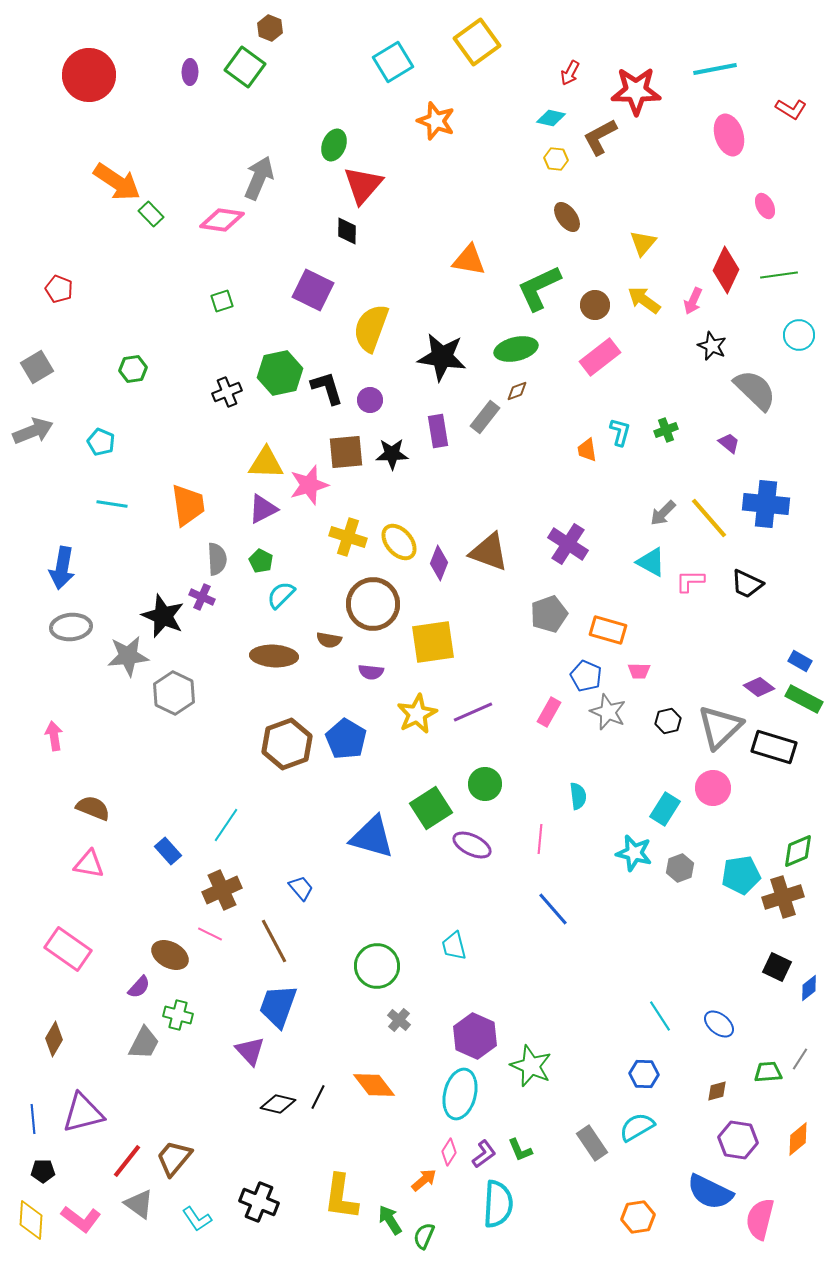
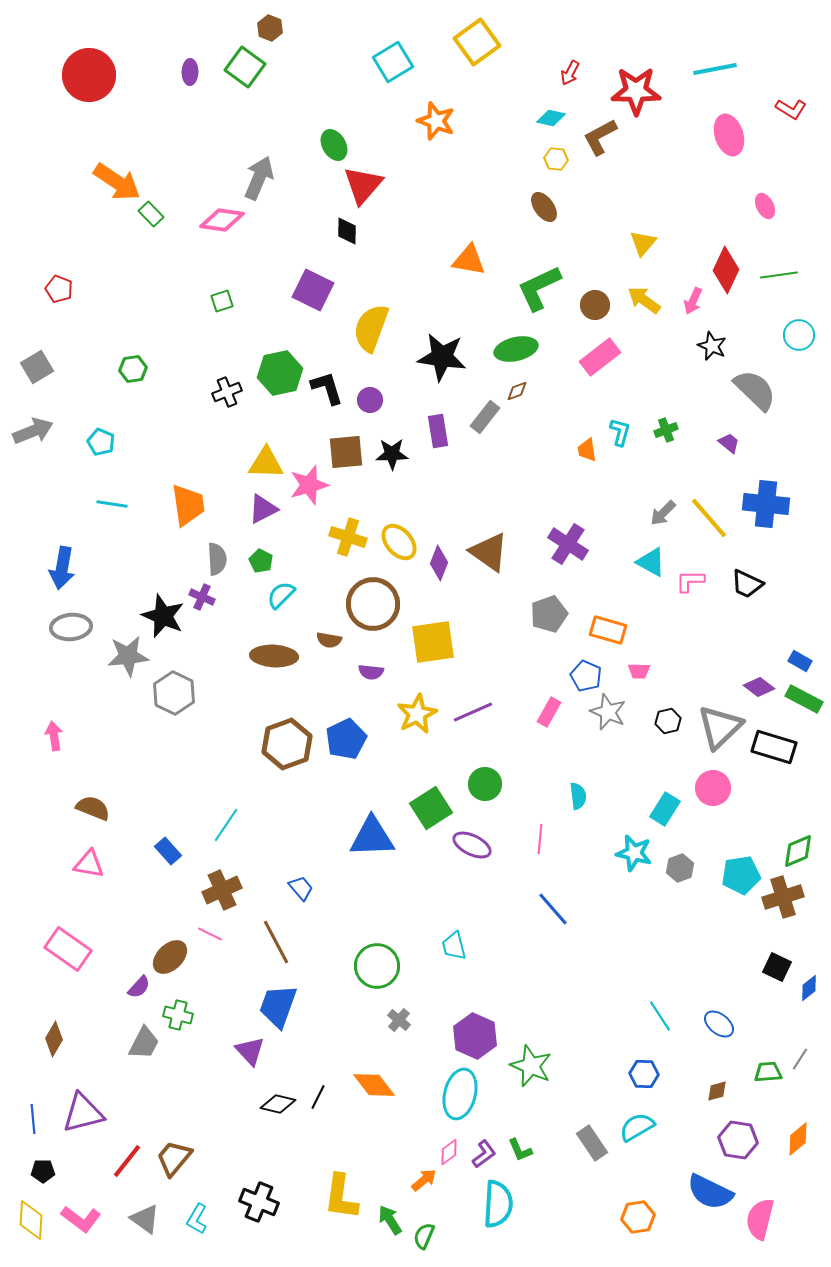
green ellipse at (334, 145): rotated 52 degrees counterclockwise
brown ellipse at (567, 217): moved 23 px left, 10 px up
brown triangle at (489, 552): rotated 15 degrees clockwise
blue pentagon at (346, 739): rotated 15 degrees clockwise
blue triangle at (372, 837): rotated 18 degrees counterclockwise
brown line at (274, 941): moved 2 px right, 1 px down
brown ellipse at (170, 955): moved 2 px down; rotated 72 degrees counterclockwise
pink diamond at (449, 1152): rotated 20 degrees clockwise
gray triangle at (139, 1204): moved 6 px right, 15 px down
cyan L-shape at (197, 1219): rotated 64 degrees clockwise
